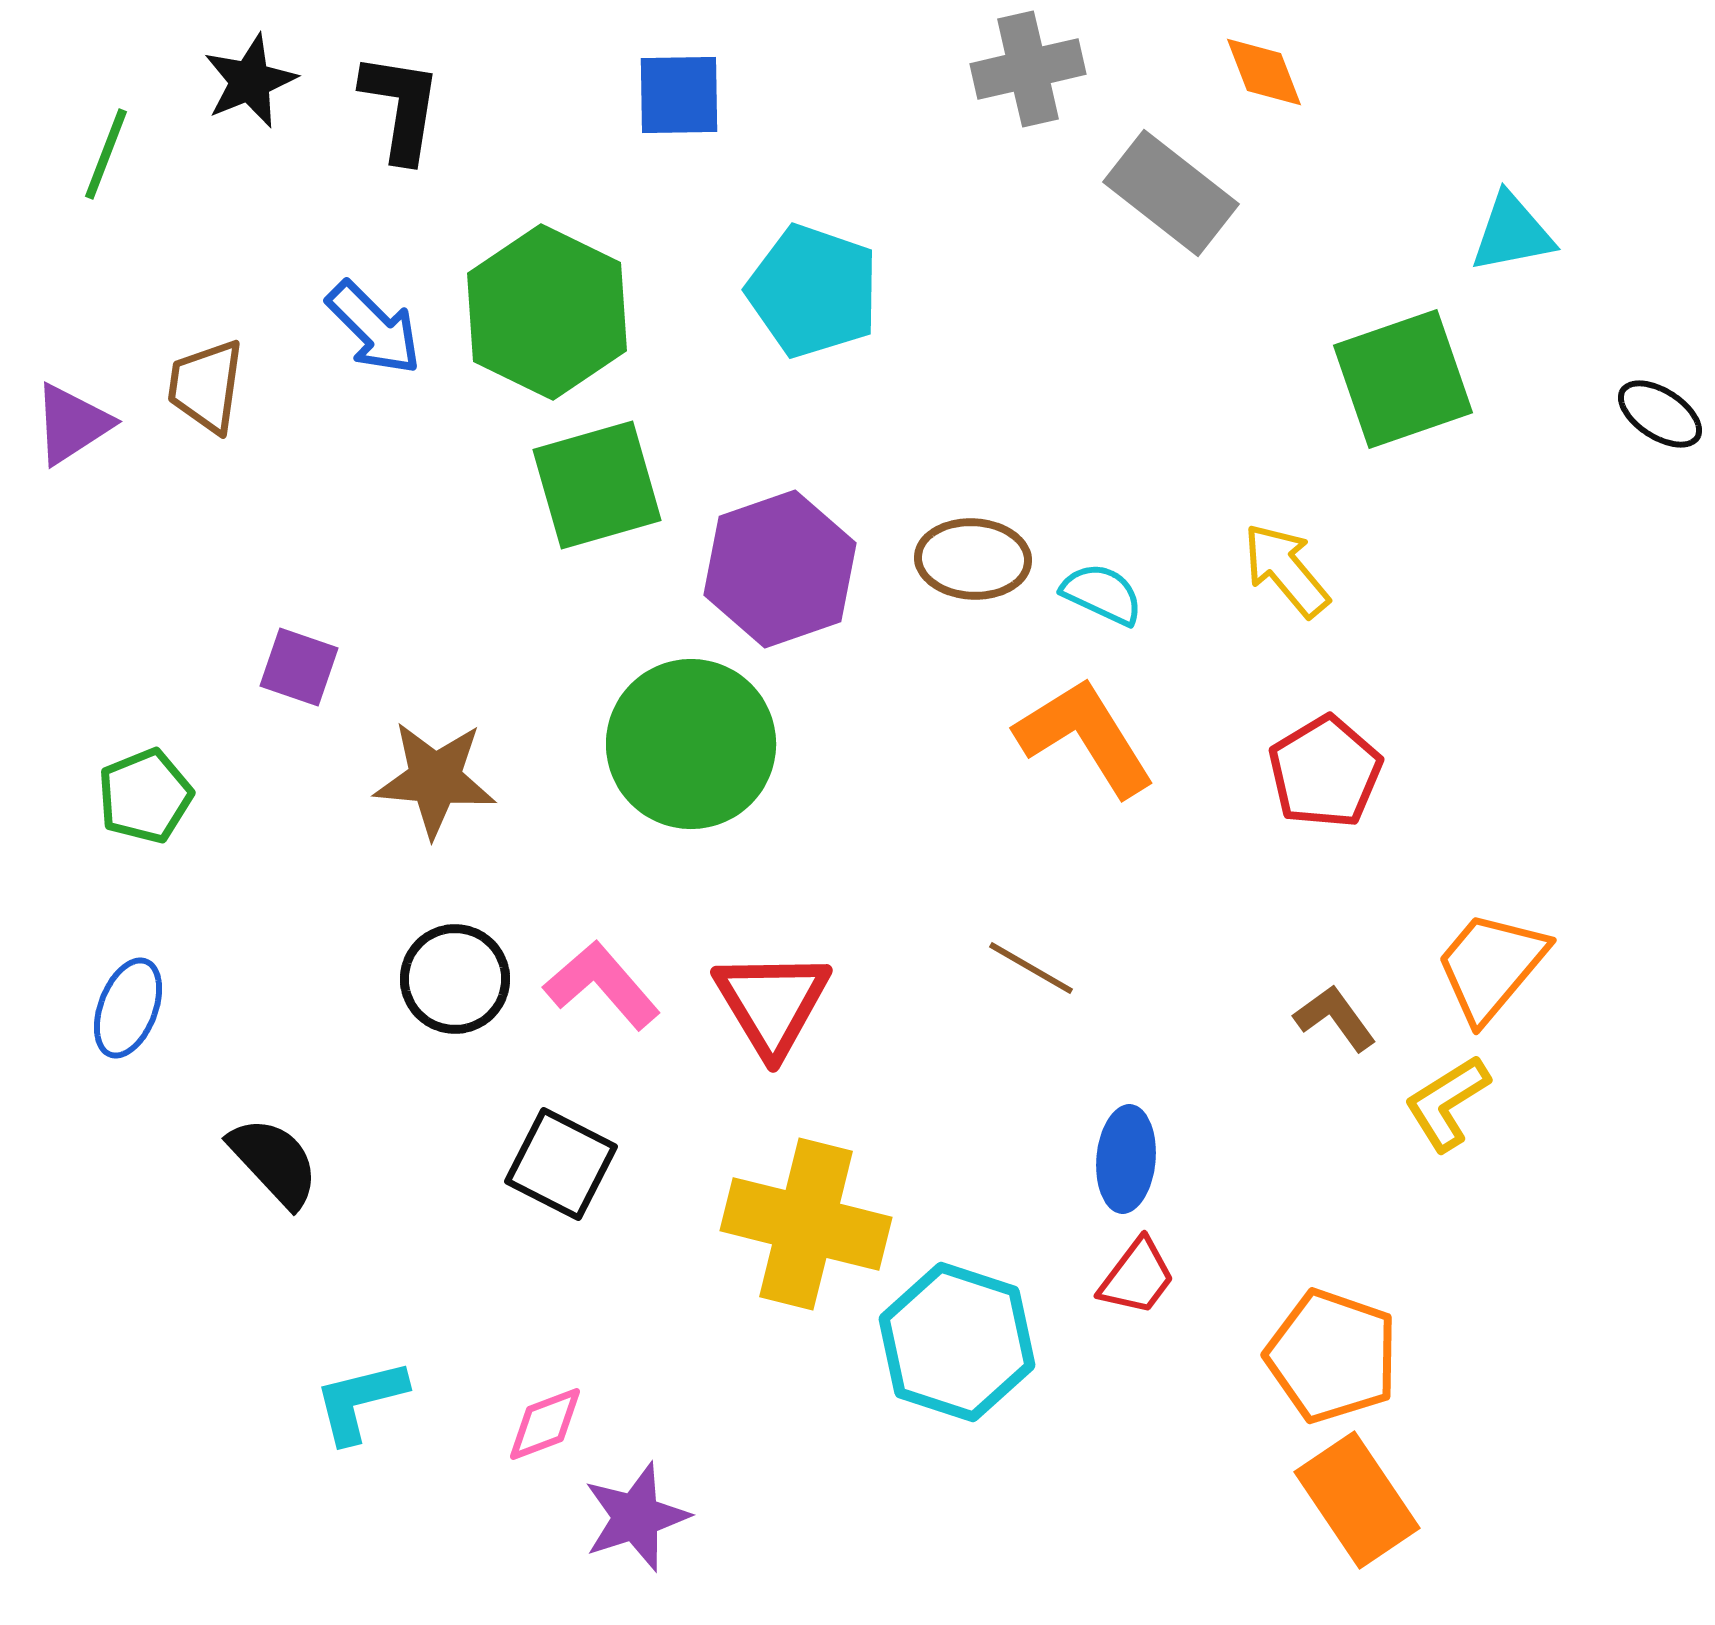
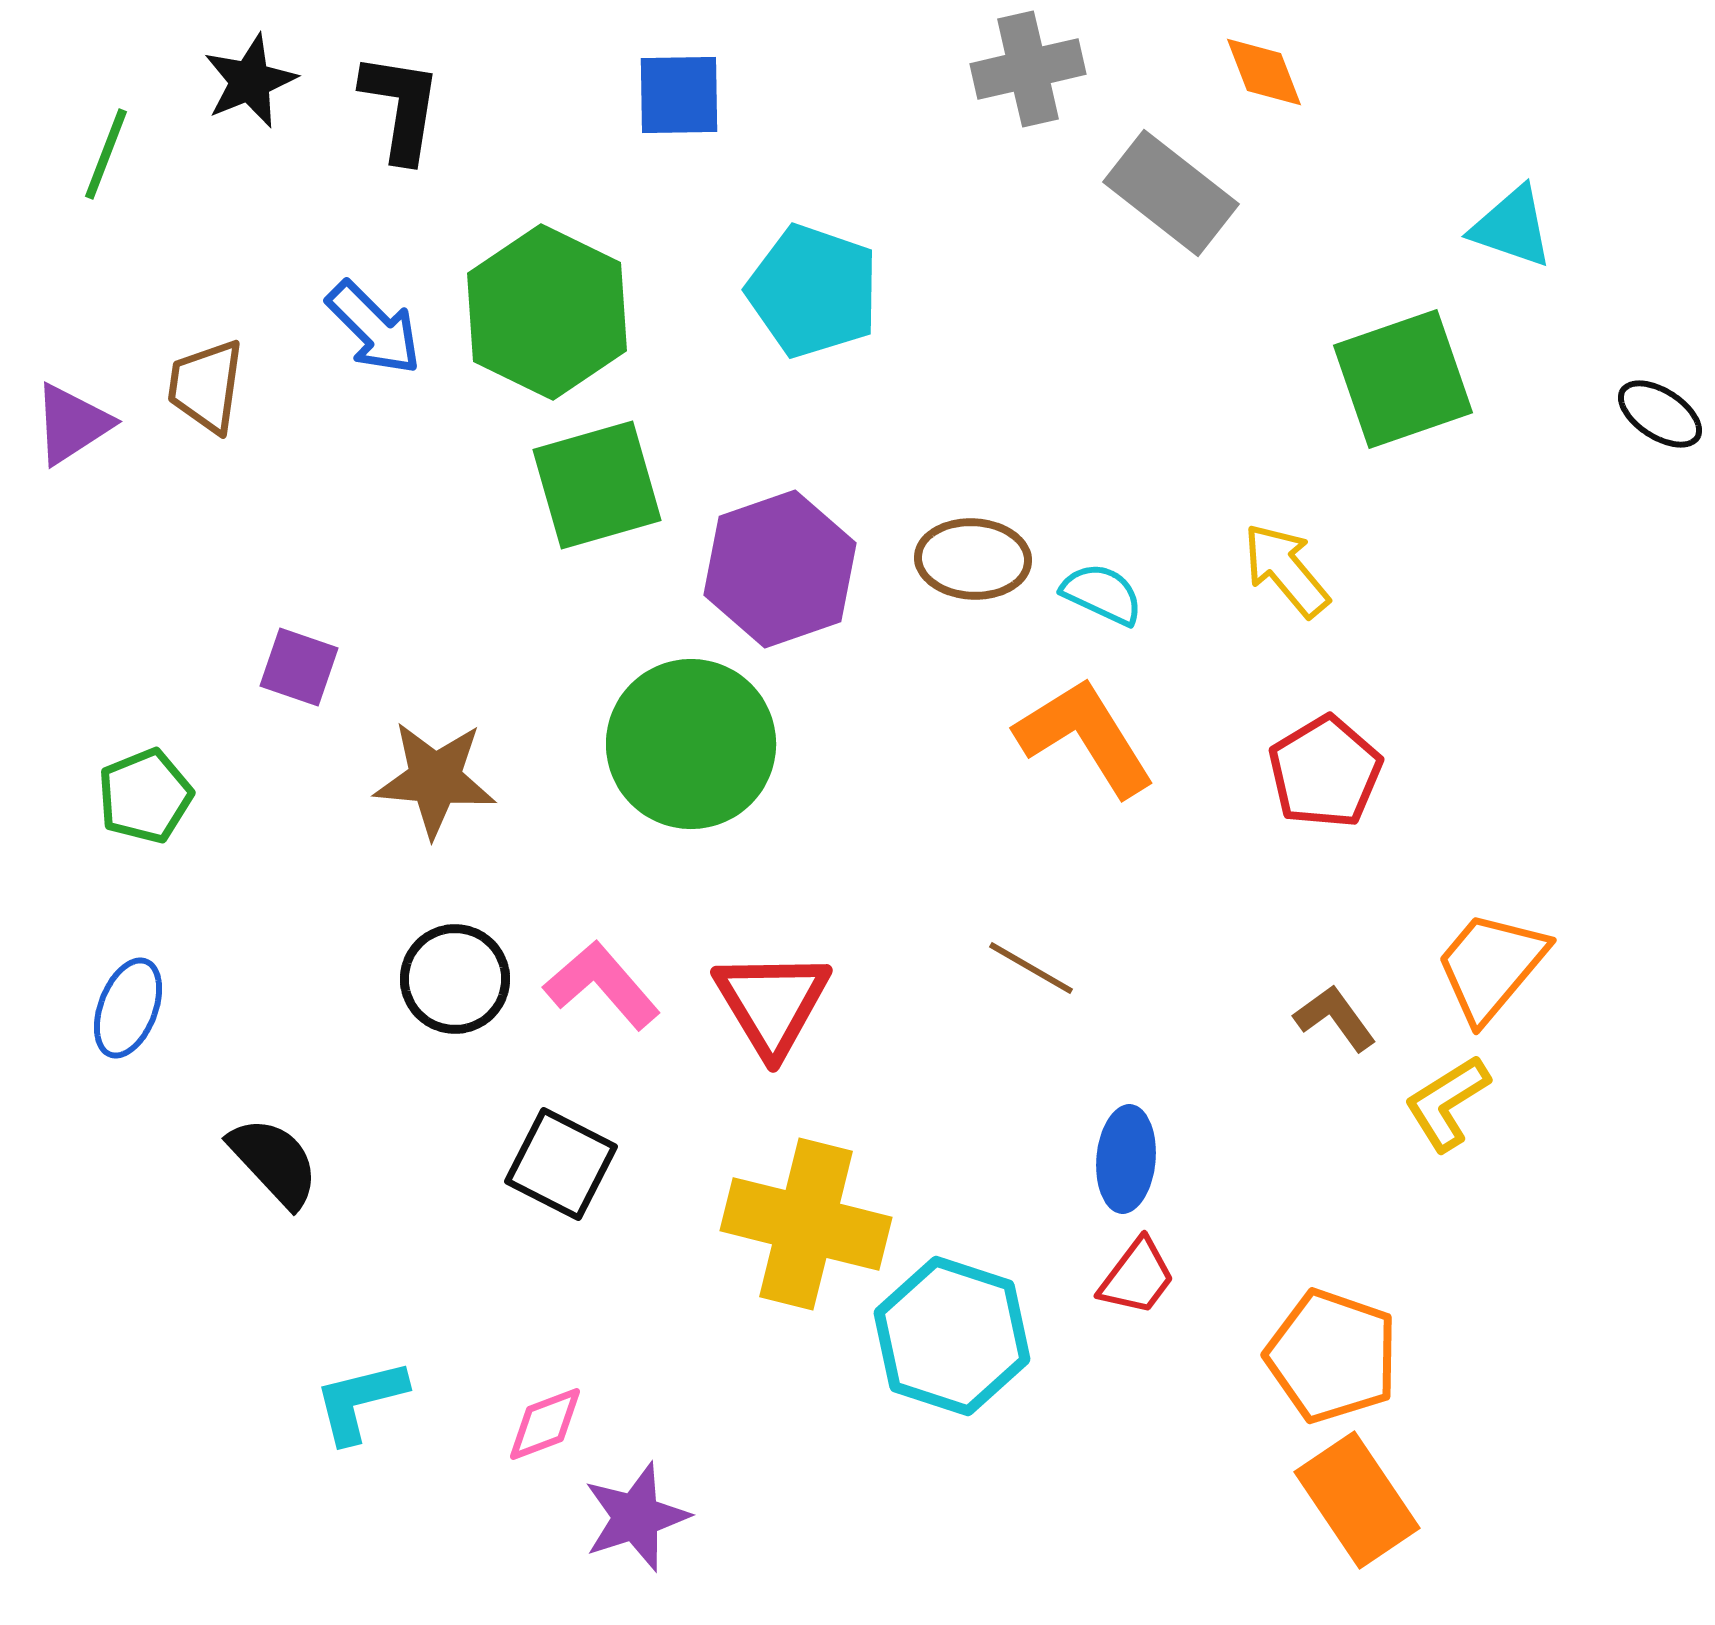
cyan triangle at (1512, 233): moved 6 px up; rotated 30 degrees clockwise
cyan hexagon at (957, 1342): moved 5 px left, 6 px up
